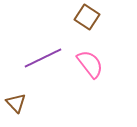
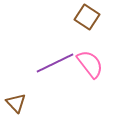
purple line: moved 12 px right, 5 px down
